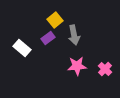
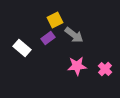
yellow square: rotated 14 degrees clockwise
gray arrow: rotated 42 degrees counterclockwise
